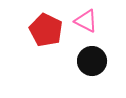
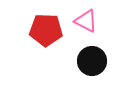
red pentagon: rotated 24 degrees counterclockwise
